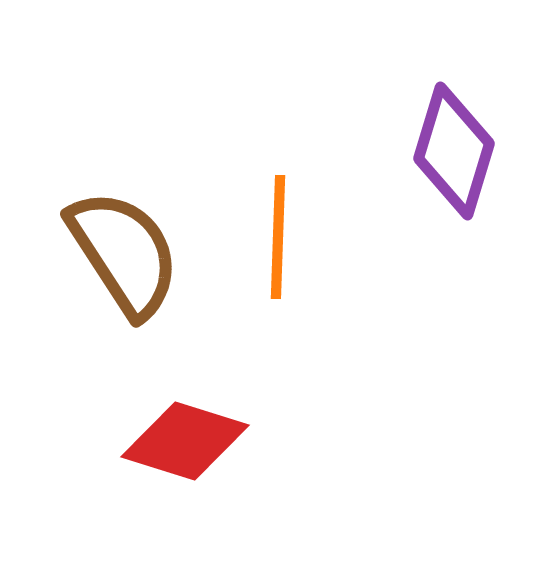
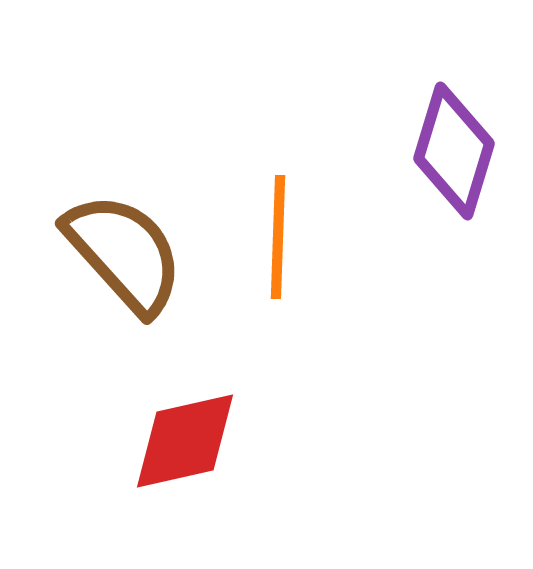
brown semicircle: rotated 9 degrees counterclockwise
red diamond: rotated 30 degrees counterclockwise
